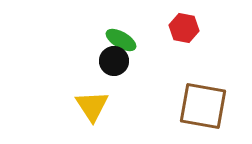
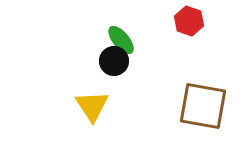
red hexagon: moved 5 px right, 7 px up; rotated 8 degrees clockwise
green ellipse: rotated 20 degrees clockwise
